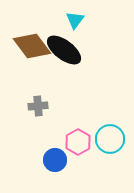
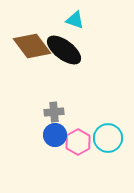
cyan triangle: rotated 48 degrees counterclockwise
gray cross: moved 16 px right, 6 px down
cyan circle: moved 2 px left, 1 px up
blue circle: moved 25 px up
